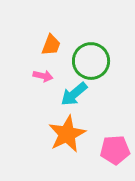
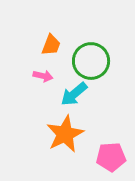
orange star: moved 2 px left
pink pentagon: moved 4 px left, 7 px down
